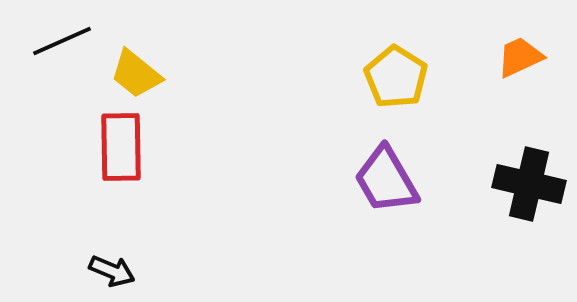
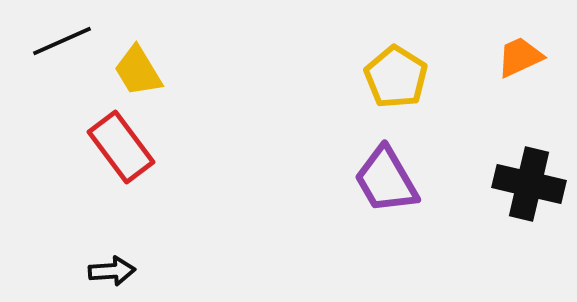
yellow trapezoid: moved 2 px right, 3 px up; rotated 20 degrees clockwise
red rectangle: rotated 36 degrees counterclockwise
black arrow: rotated 27 degrees counterclockwise
